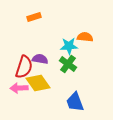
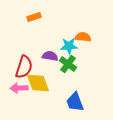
orange semicircle: moved 2 px left
purple semicircle: moved 10 px right, 3 px up
yellow diamond: rotated 15 degrees clockwise
